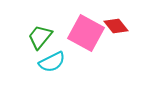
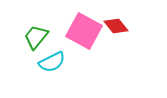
pink square: moved 2 px left, 2 px up
green trapezoid: moved 4 px left
